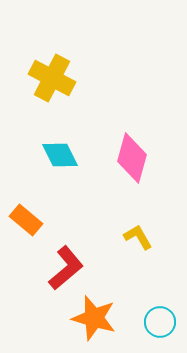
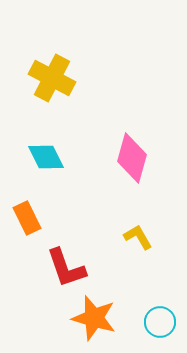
cyan diamond: moved 14 px left, 2 px down
orange rectangle: moved 1 px right, 2 px up; rotated 24 degrees clockwise
red L-shape: rotated 111 degrees clockwise
